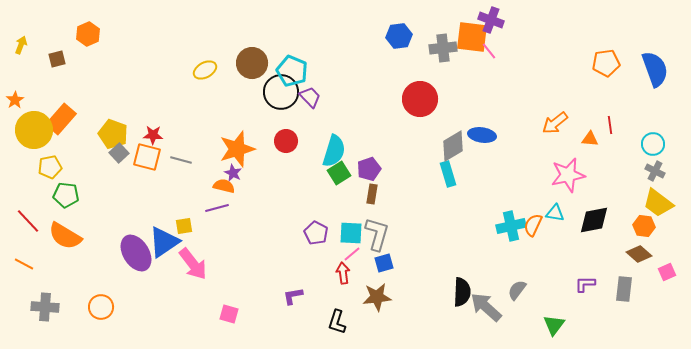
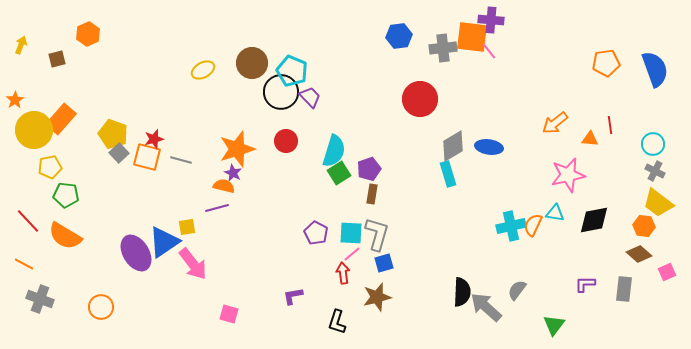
purple cross at (491, 20): rotated 15 degrees counterclockwise
yellow ellipse at (205, 70): moved 2 px left
red star at (153, 135): moved 1 px right, 4 px down; rotated 18 degrees counterclockwise
blue ellipse at (482, 135): moved 7 px right, 12 px down
yellow square at (184, 226): moved 3 px right, 1 px down
brown star at (377, 297): rotated 8 degrees counterclockwise
gray cross at (45, 307): moved 5 px left, 8 px up; rotated 16 degrees clockwise
